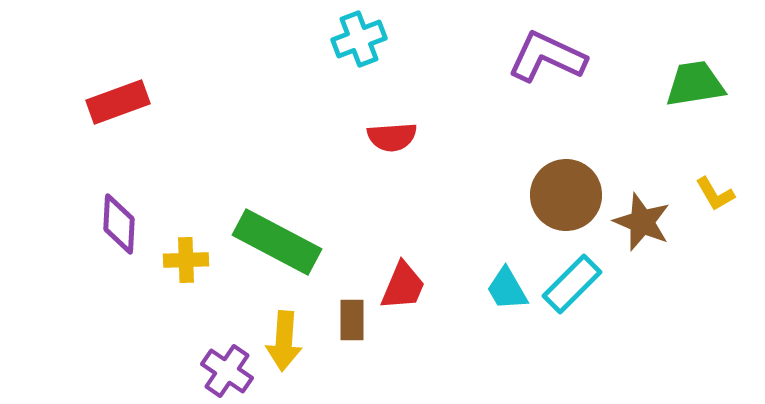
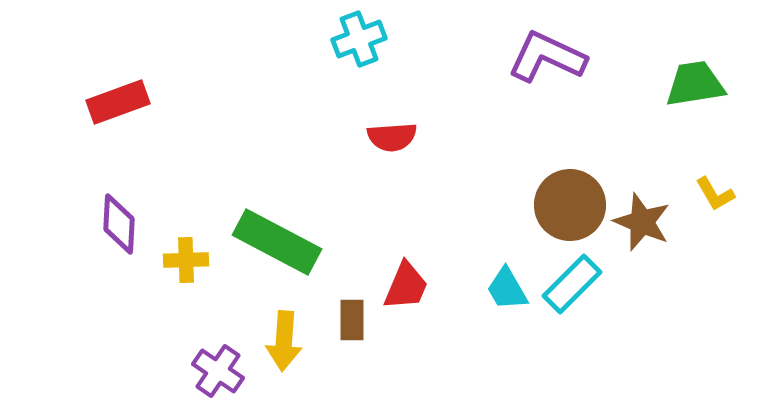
brown circle: moved 4 px right, 10 px down
red trapezoid: moved 3 px right
purple cross: moved 9 px left
